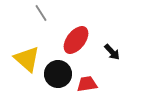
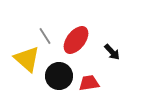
gray line: moved 4 px right, 23 px down
black circle: moved 1 px right, 2 px down
red trapezoid: moved 2 px right, 1 px up
